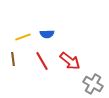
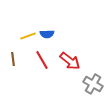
yellow line: moved 5 px right, 1 px up
red line: moved 1 px up
